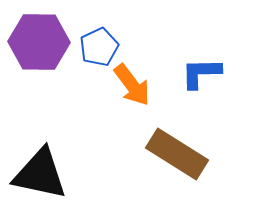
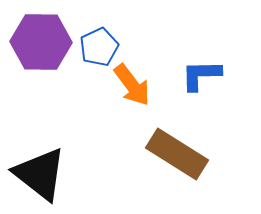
purple hexagon: moved 2 px right
blue L-shape: moved 2 px down
black triangle: rotated 26 degrees clockwise
